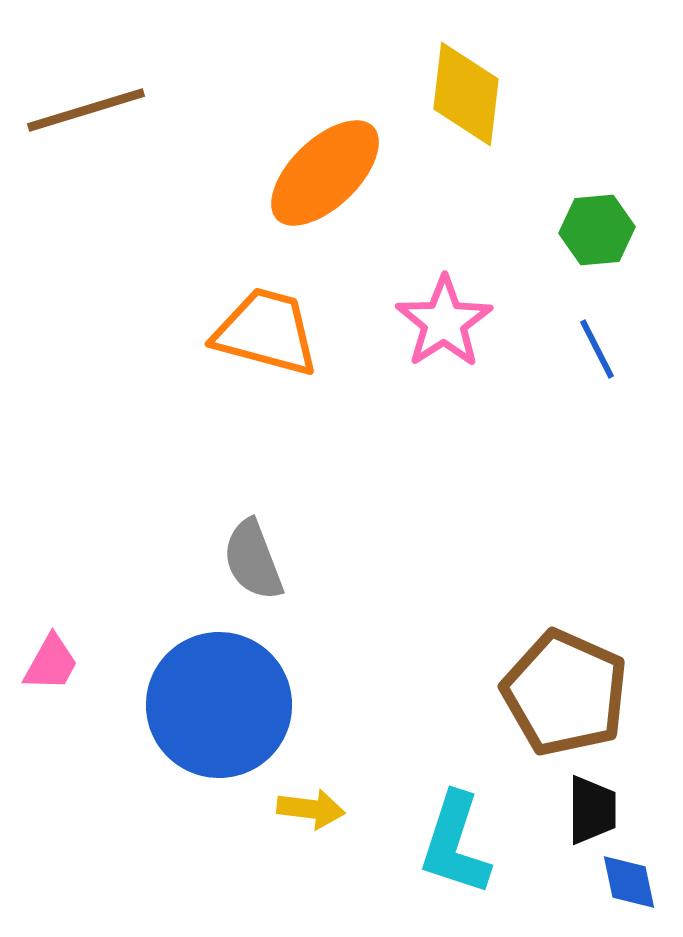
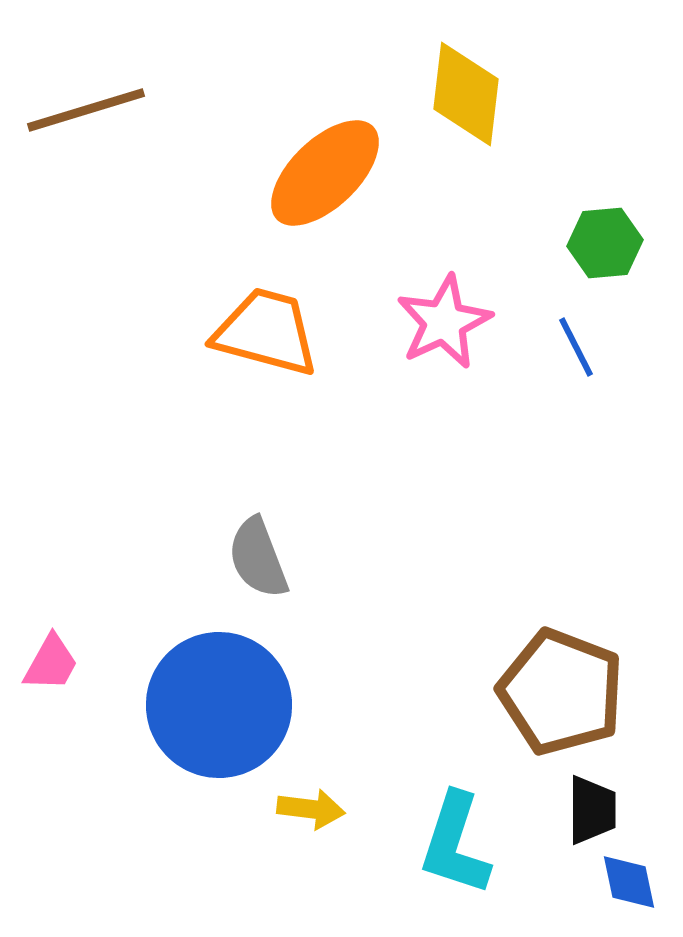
green hexagon: moved 8 px right, 13 px down
pink star: rotated 8 degrees clockwise
blue line: moved 21 px left, 2 px up
gray semicircle: moved 5 px right, 2 px up
brown pentagon: moved 4 px left, 1 px up; rotated 3 degrees counterclockwise
